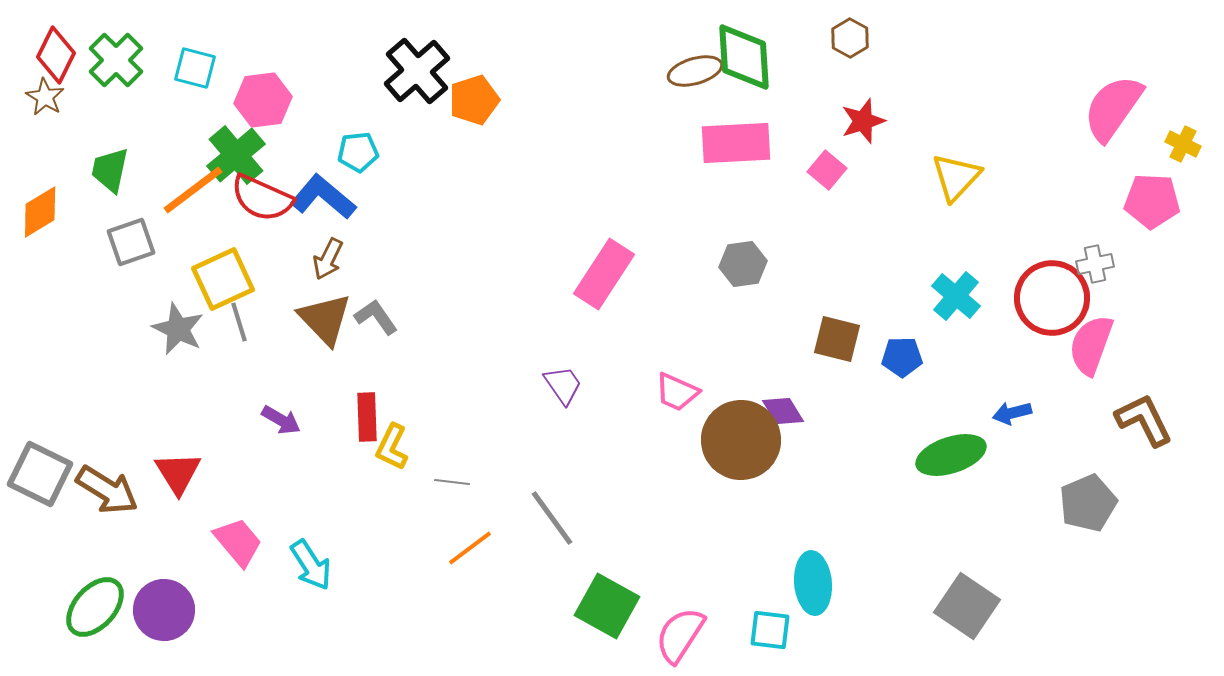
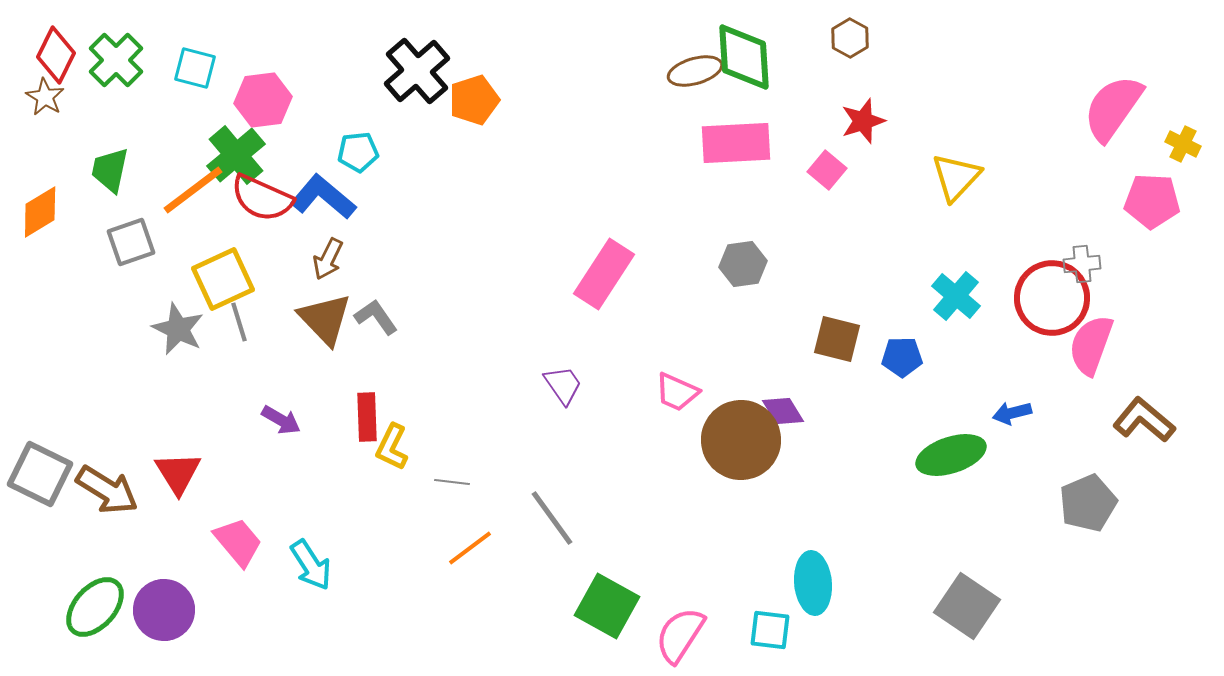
gray cross at (1095, 264): moved 13 px left; rotated 6 degrees clockwise
brown L-shape at (1144, 420): rotated 24 degrees counterclockwise
